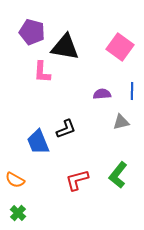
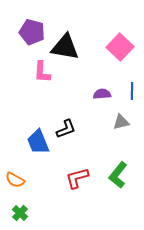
pink square: rotated 8 degrees clockwise
red L-shape: moved 2 px up
green cross: moved 2 px right
